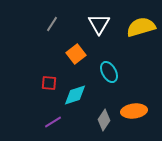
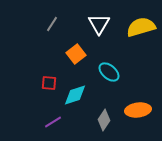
cyan ellipse: rotated 20 degrees counterclockwise
orange ellipse: moved 4 px right, 1 px up
